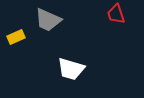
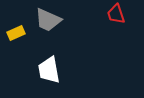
yellow rectangle: moved 4 px up
white trapezoid: moved 22 px left, 1 px down; rotated 64 degrees clockwise
